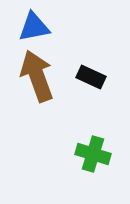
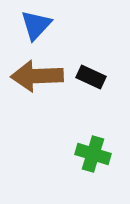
blue triangle: moved 2 px right, 2 px up; rotated 36 degrees counterclockwise
brown arrow: rotated 72 degrees counterclockwise
